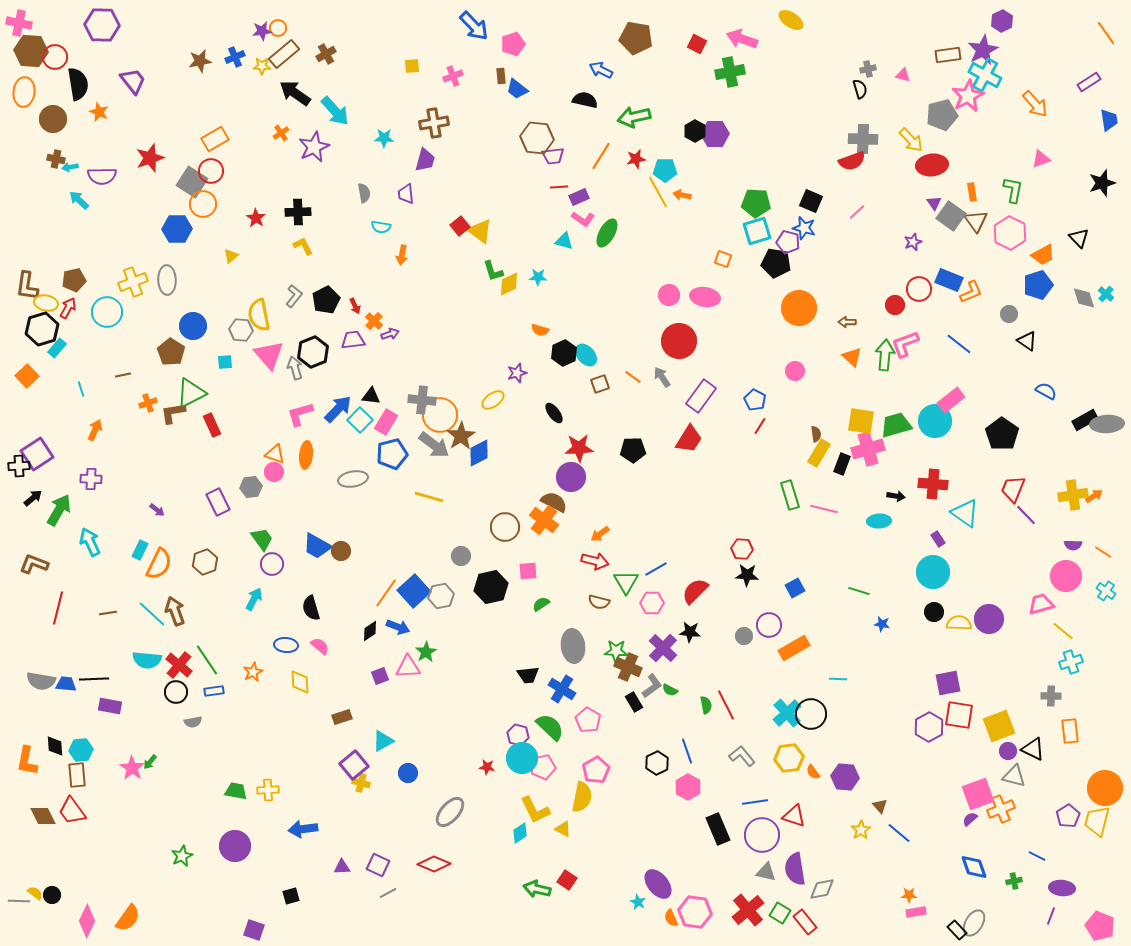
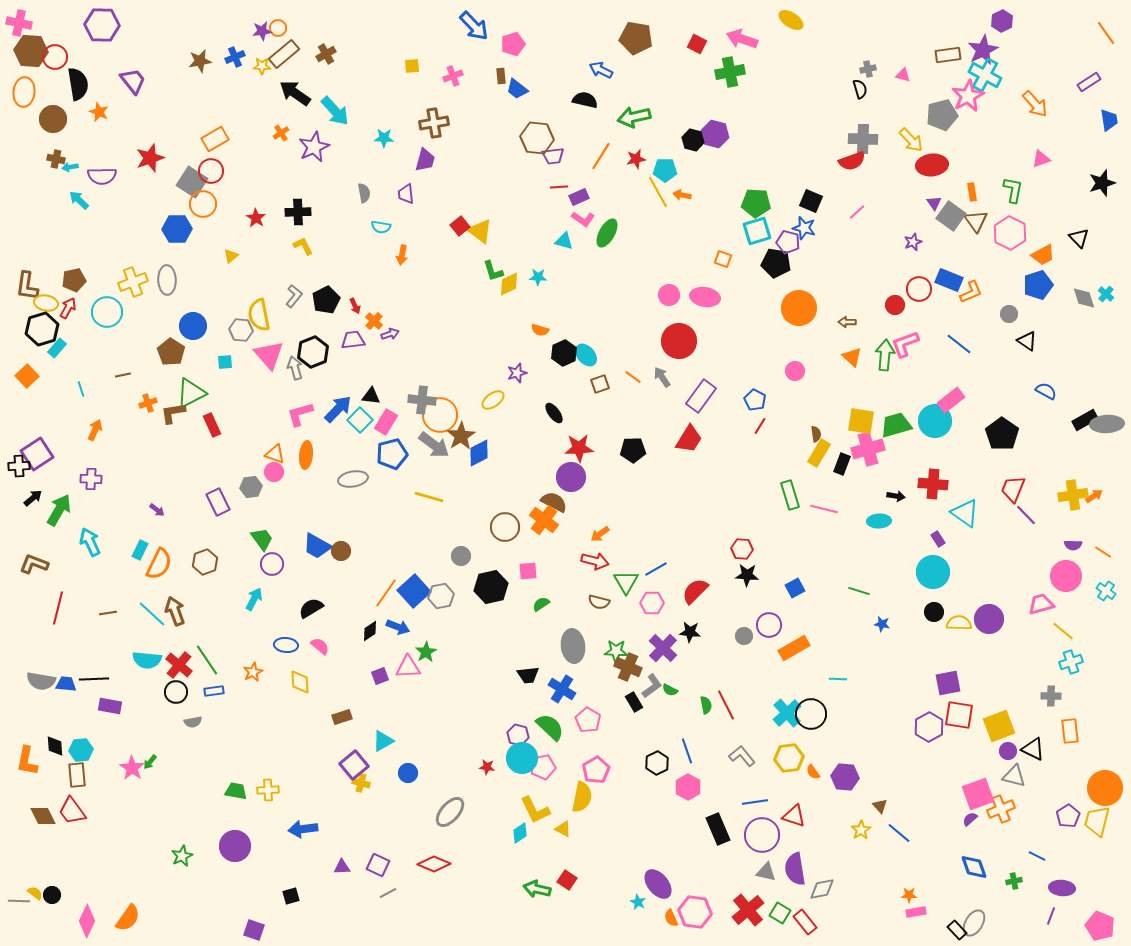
black hexagon at (695, 131): moved 2 px left, 9 px down; rotated 15 degrees counterclockwise
purple hexagon at (715, 134): rotated 16 degrees clockwise
black semicircle at (311, 608): rotated 75 degrees clockwise
